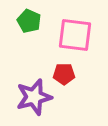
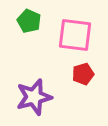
red pentagon: moved 19 px right; rotated 15 degrees counterclockwise
